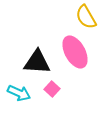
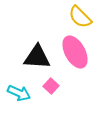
yellow semicircle: moved 6 px left; rotated 15 degrees counterclockwise
black triangle: moved 5 px up
pink square: moved 1 px left, 3 px up
